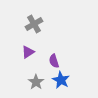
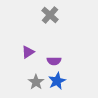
gray cross: moved 16 px right, 9 px up; rotated 18 degrees counterclockwise
purple semicircle: rotated 72 degrees counterclockwise
blue star: moved 4 px left, 1 px down; rotated 18 degrees clockwise
